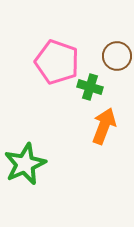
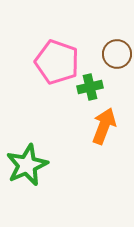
brown circle: moved 2 px up
green cross: rotated 30 degrees counterclockwise
green star: moved 2 px right, 1 px down
